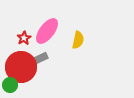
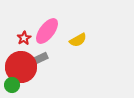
yellow semicircle: rotated 48 degrees clockwise
green circle: moved 2 px right
